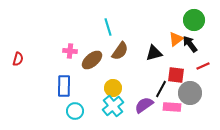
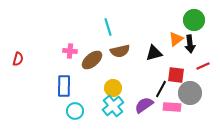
black arrow: rotated 150 degrees counterclockwise
brown semicircle: rotated 42 degrees clockwise
